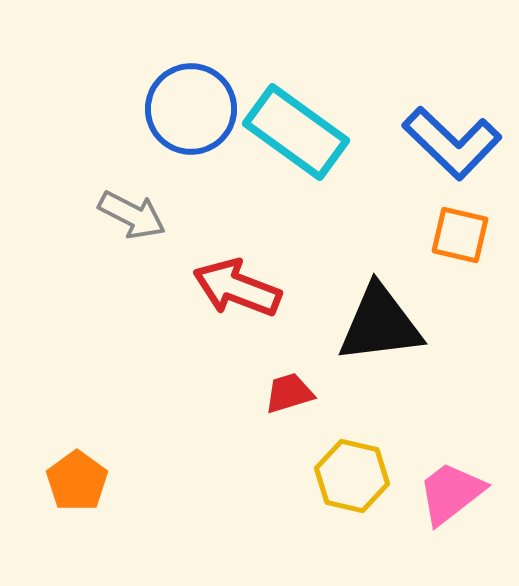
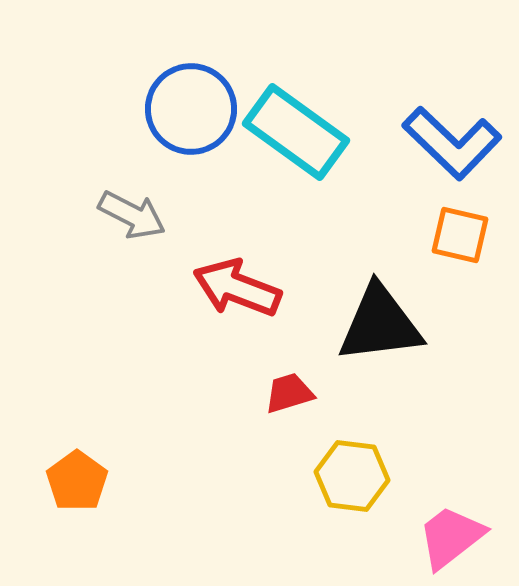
yellow hexagon: rotated 6 degrees counterclockwise
pink trapezoid: moved 44 px down
